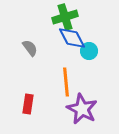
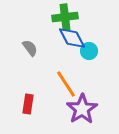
green cross: rotated 10 degrees clockwise
orange line: moved 2 px down; rotated 28 degrees counterclockwise
purple star: rotated 12 degrees clockwise
